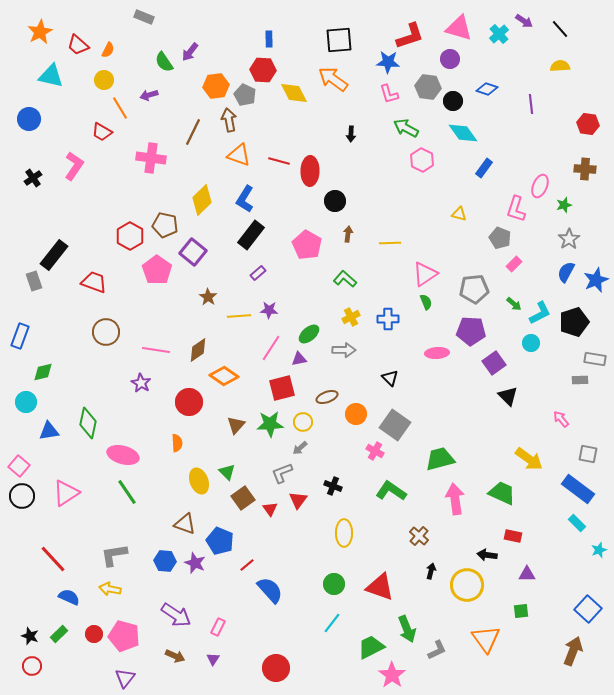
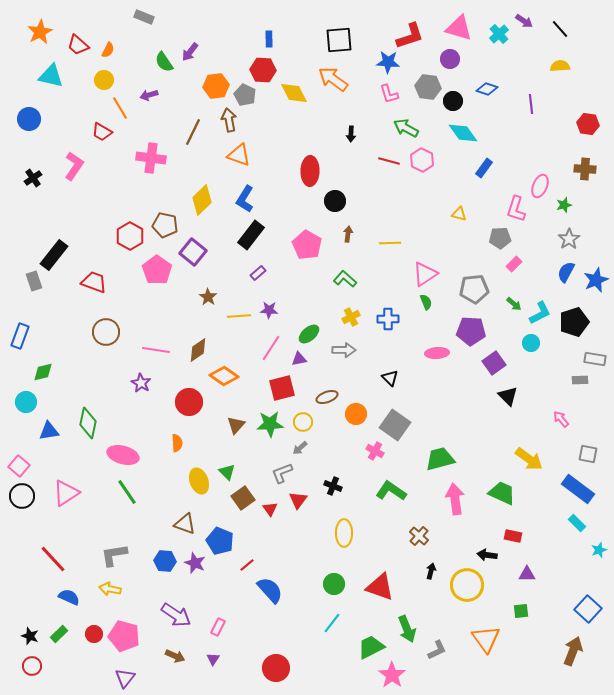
red line at (279, 161): moved 110 px right
gray pentagon at (500, 238): rotated 25 degrees counterclockwise
